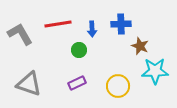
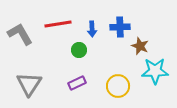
blue cross: moved 1 px left, 3 px down
gray triangle: rotated 44 degrees clockwise
